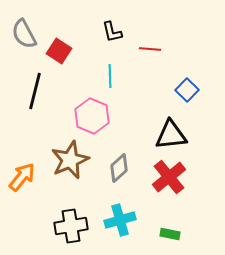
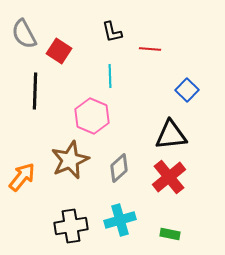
black line: rotated 12 degrees counterclockwise
